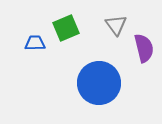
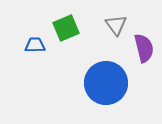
blue trapezoid: moved 2 px down
blue circle: moved 7 px right
